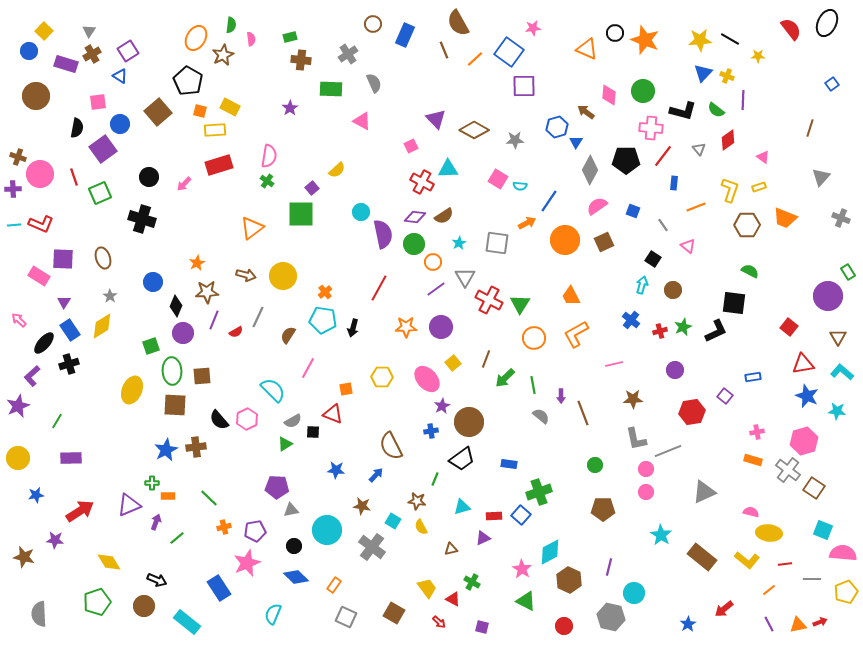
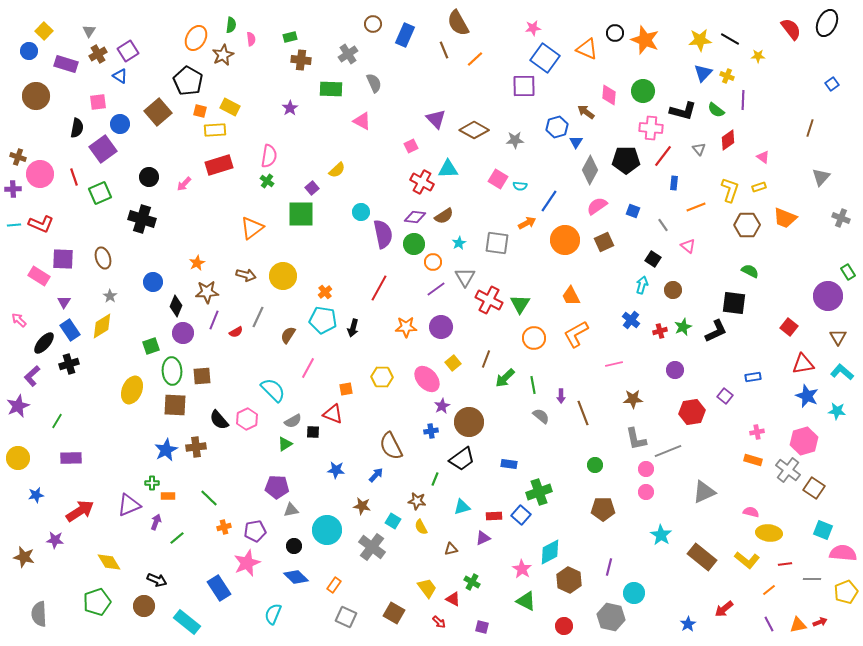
blue square at (509, 52): moved 36 px right, 6 px down
brown cross at (92, 54): moved 6 px right
